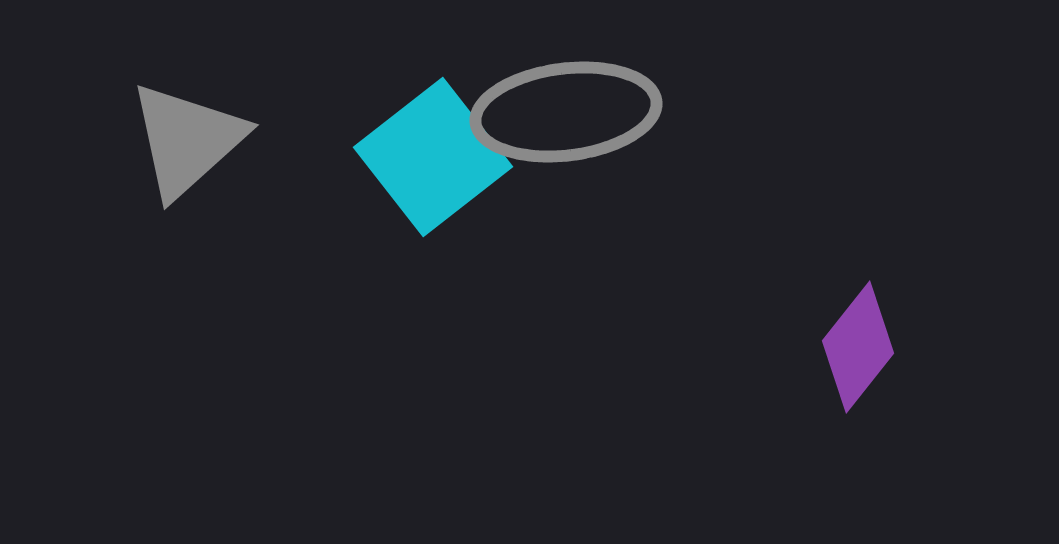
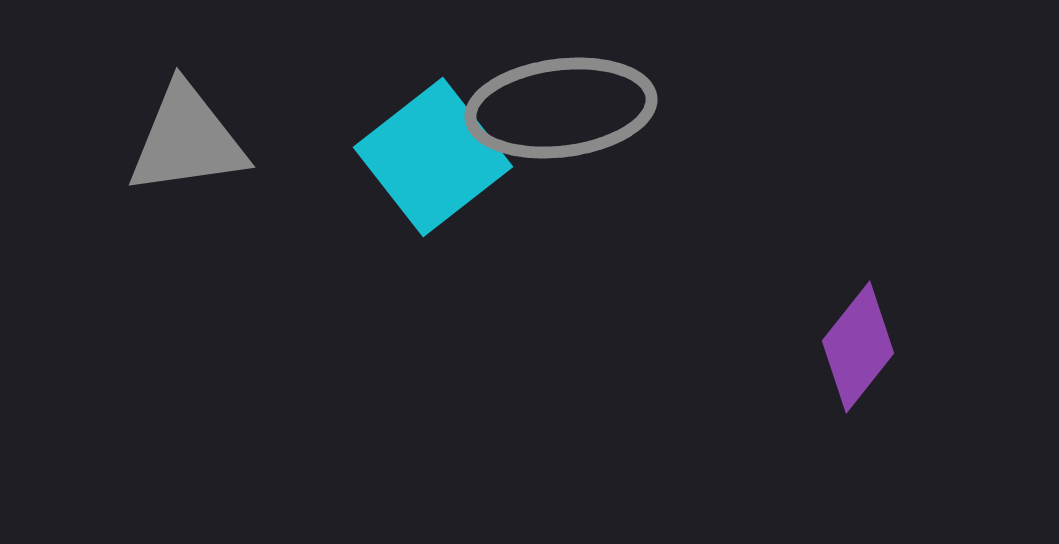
gray ellipse: moved 5 px left, 4 px up
gray triangle: rotated 34 degrees clockwise
